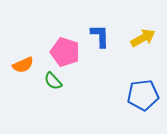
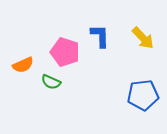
yellow arrow: rotated 75 degrees clockwise
green semicircle: moved 2 px left, 1 px down; rotated 24 degrees counterclockwise
